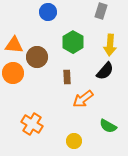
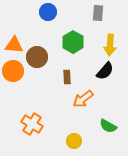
gray rectangle: moved 3 px left, 2 px down; rotated 14 degrees counterclockwise
orange circle: moved 2 px up
